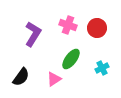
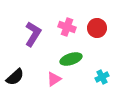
pink cross: moved 1 px left, 2 px down
green ellipse: rotated 35 degrees clockwise
cyan cross: moved 9 px down
black semicircle: moved 6 px left; rotated 12 degrees clockwise
